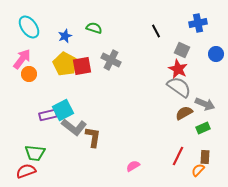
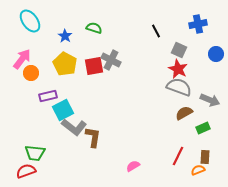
blue cross: moved 1 px down
cyan ellipse: moved 1 px right, 6 px up
blue star: rotated 16 degrees counterclockwise
gray square: moved 3 px left
red square: moved 12 px right
orange circle: moved 2 px right, 1 px up
gray semicircle: rotated 15 degrees counterclockwise
gray arrow: moved 5 px right, 4 px up
purple rectangle: moved 19 px up
orange semicircle: rotated 24 degrees clockwise
